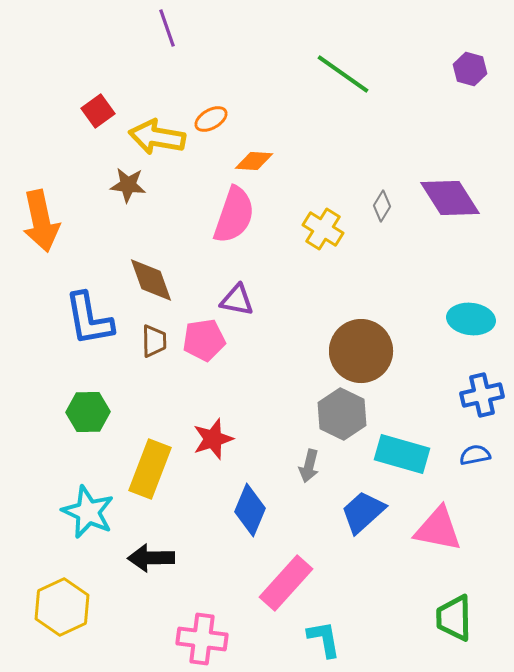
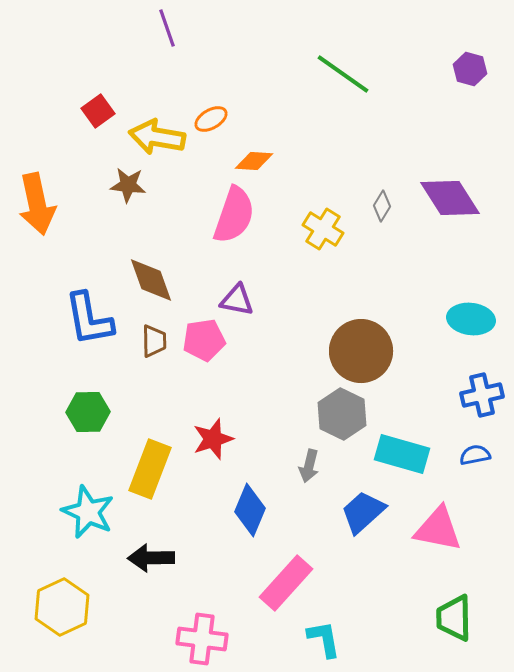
orange arrow: moved 4 px left, 17 px up
